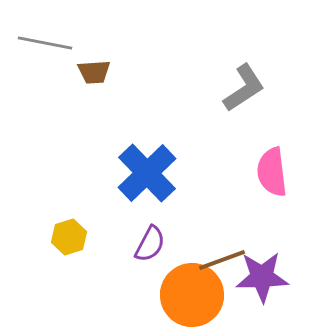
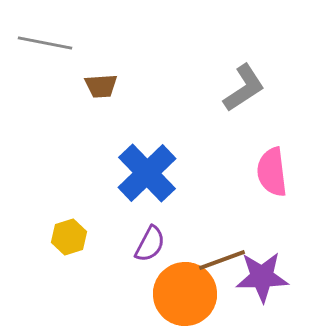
brown trapezoid: moved 7 px right, 14 px down
orange circle: moved 7 px left, 1 px up
